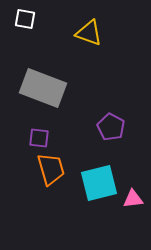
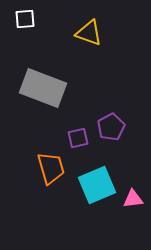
white square: rotated 15 degrees counterclockwise
purple pentagon: rotated 16 degrees clockwise
purple square: moved 39 px right; rotated 20 degrees counterclockwise
orange trapezoid: moved 1 px up
cyan square: moved 2 px left, 2 px down; rotated 9 degrees counterclockwise
